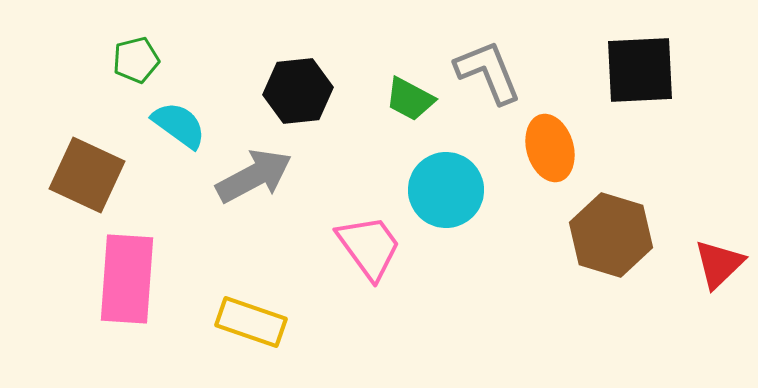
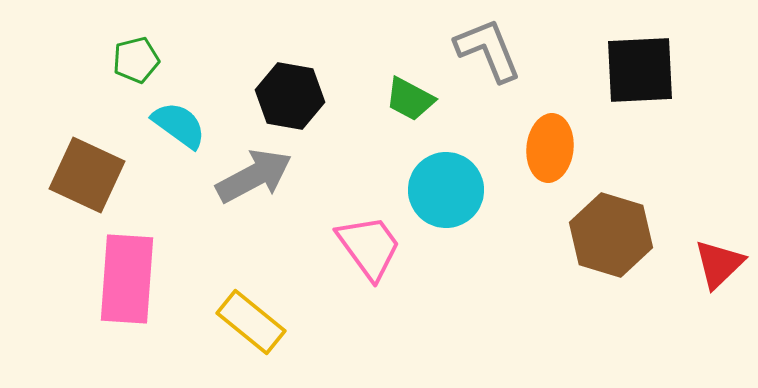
gray L-shape: moved 22 px up
black hexagon: moved 8 px left, 5 px down; rotated 16 degrees clockwise
orange ellipse: rotated 22 degrees clockwise
yellow rectangle: rotated 20 degrees clockwise
